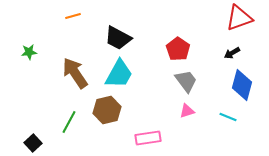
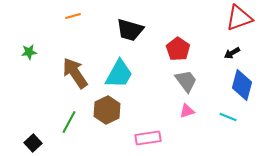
black trapezoid: moved 12 px right, 8 px up; rotated 12 degrees counterclockwise
brown hexagon: rotated 12 degrees counterclockwise
